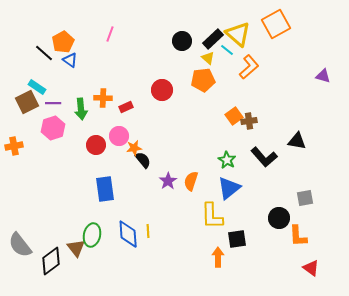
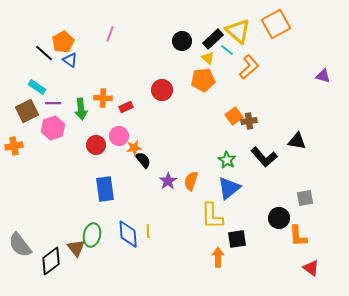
yellow triangle at (238, 34): moved 3 px up
brown square at (27, 102): moved 9 px down
